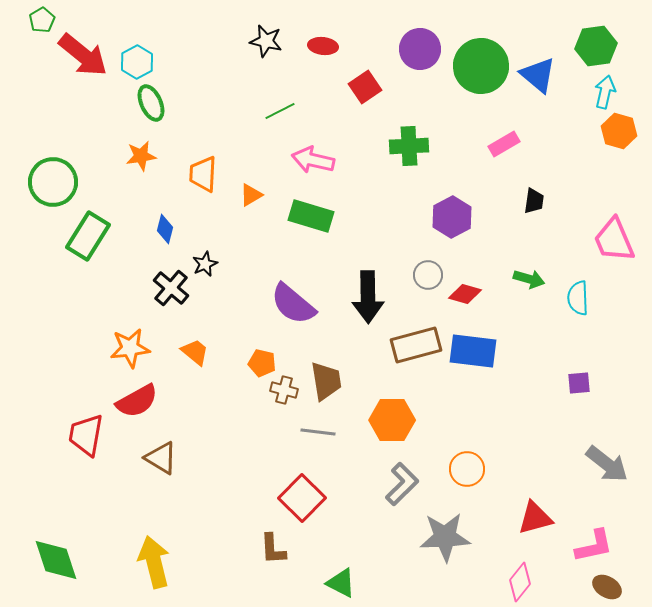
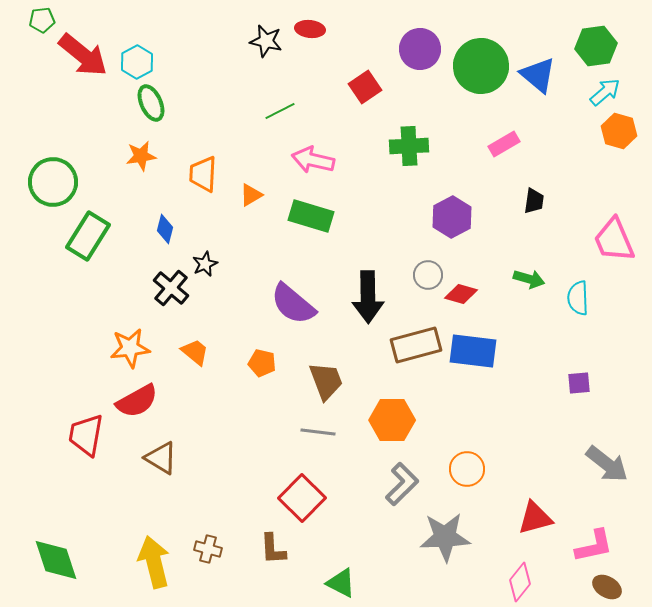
green pentagon at (42, 20): rotated 25 degrees clockwise
red ellipse at (323, 46): moved 13 px left, 17 px up
cyan arrow at (605, 92): rotated 36 degrees clockwise
red diamond at (465, 294): moved 4 px left
brown trapezoid at (326, 381): rotated 12 degrees counterclockwise
brown cross at (284, 390): moved 76 px left, 159 px down
